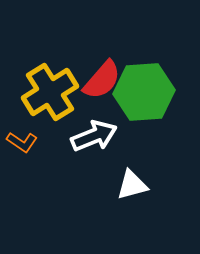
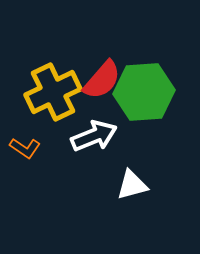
yellow cross: moved 3 px right; rotated 6 degrees clockwise
orange L-shape: moved 3 px right, 6 px down
